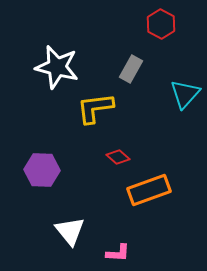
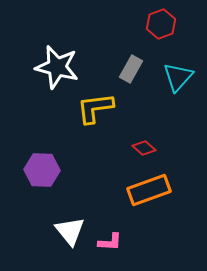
red hexagon: rotated 12 degrees clockwise
cyan triangle: moved 7 px left, 17 px up
red diamond: moved 26 px right, 9 px up
pink L-shape: moved 8 px left, 11 px up
